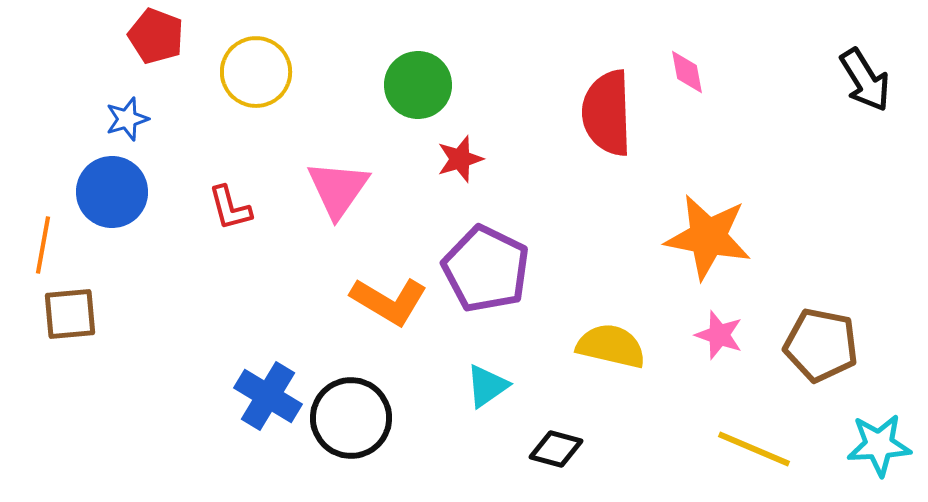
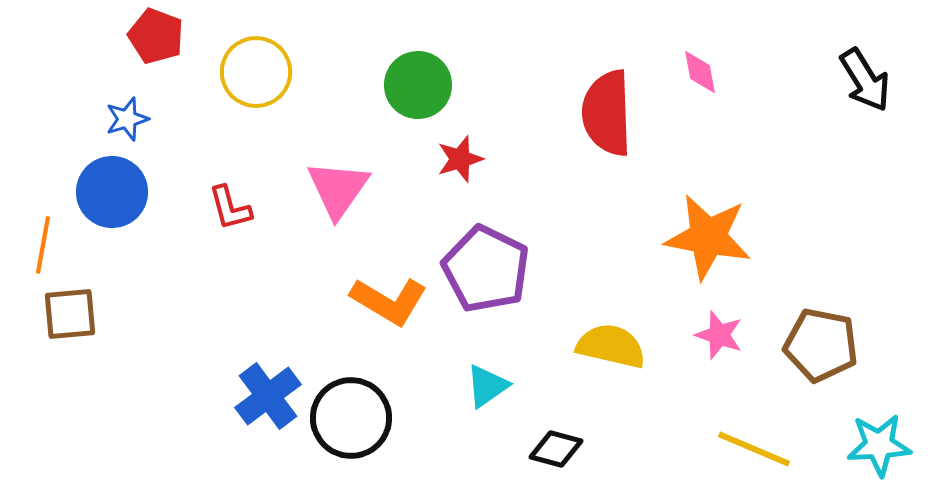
pink diamond: moved 13 px right
blue cross: rotated 22 degrees clockwise
